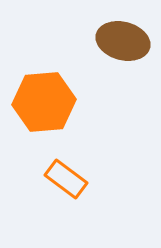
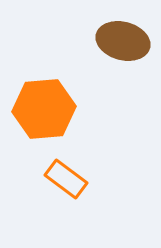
orange hexagon: moved 7 px down
